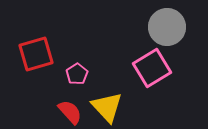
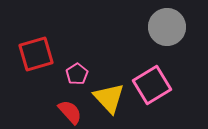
pink square: moved 17 px down
yellow triangle: moved 2 px right, 9 px up
